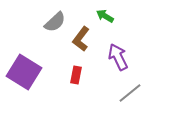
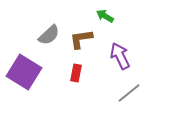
gray semicircle: moved 6 px left, 13 px down
brown L-shape: rotated 45 degrees clockwise
purple arrow: moved 2 px right, 1 px up
red rectangle: moved 2 px up
gray line: moved 1 px left
